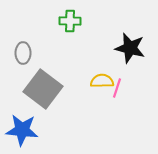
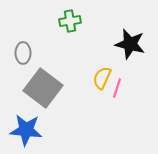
green cross: rotated 10 degrees counterclockwise
black star: moved 4 px up
yellow semicircle: moved 3 px up; rotated 65 degrees counterclockwise
gray square: moved 1 px up
blue star: moved 4 px right
